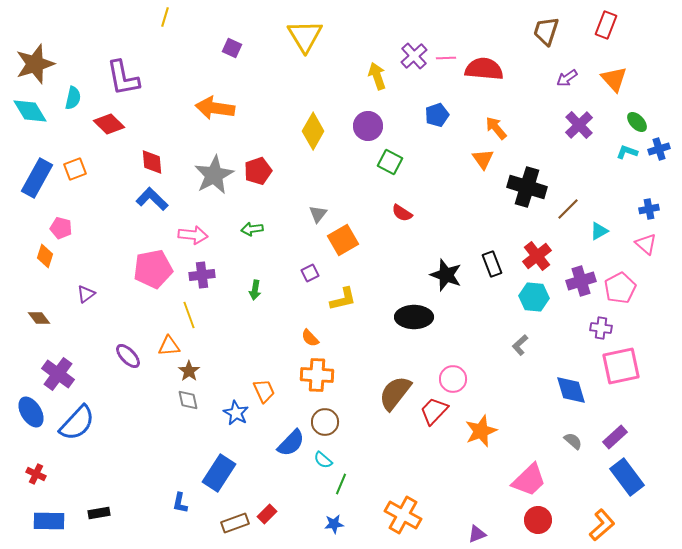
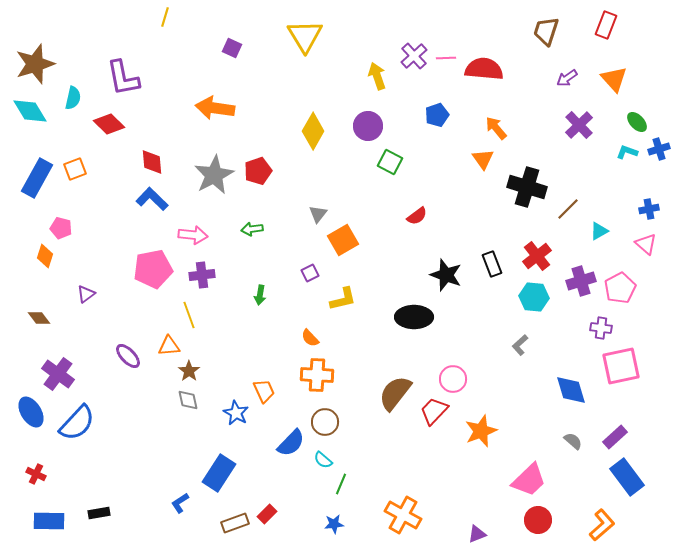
red semicircle at (402, 213): moved 15 px right, 3 px down; rotated 70 degrees counterclockwise
green arrow at (255, 290): moved 5 px right, 5 px down
blue L-shape at (180, 503): rotated 45 degrees clockwise
